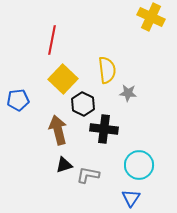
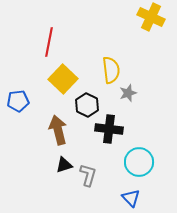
red line: moved 3 px left, 2 px down
yellow semicircle: moved 4 px right
gray star: rotated 24 degrees counterclockwise
blue pentagon: moved 1 px down
black hexagon: moved 4 px right, 1 px down
black cross: moved 5 px right
cyan circle: moved 3 px up
gray L-shape: rotated 95 degrees clockwise
blue triangle: rotated 18 degrees counterclockwise
